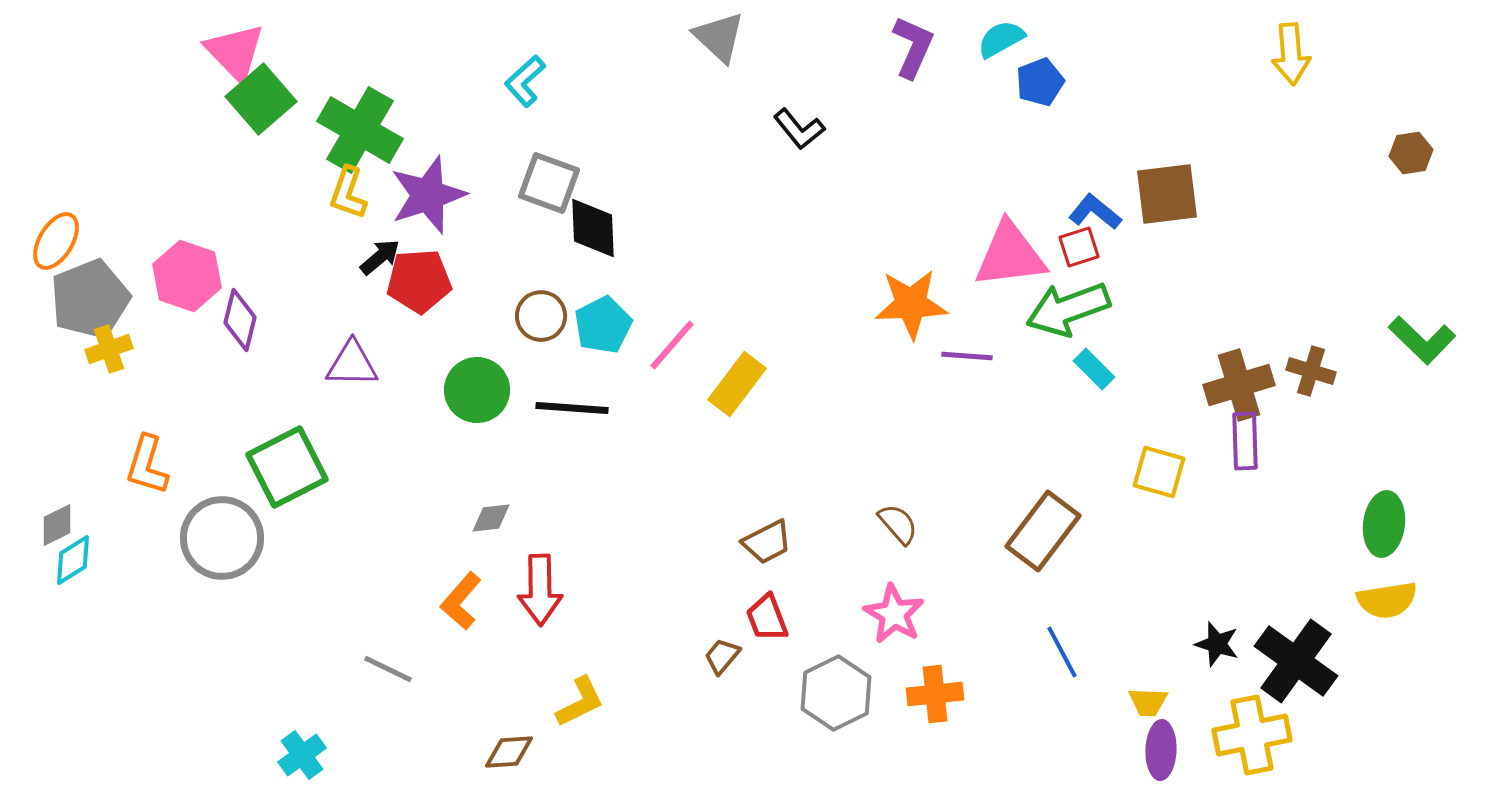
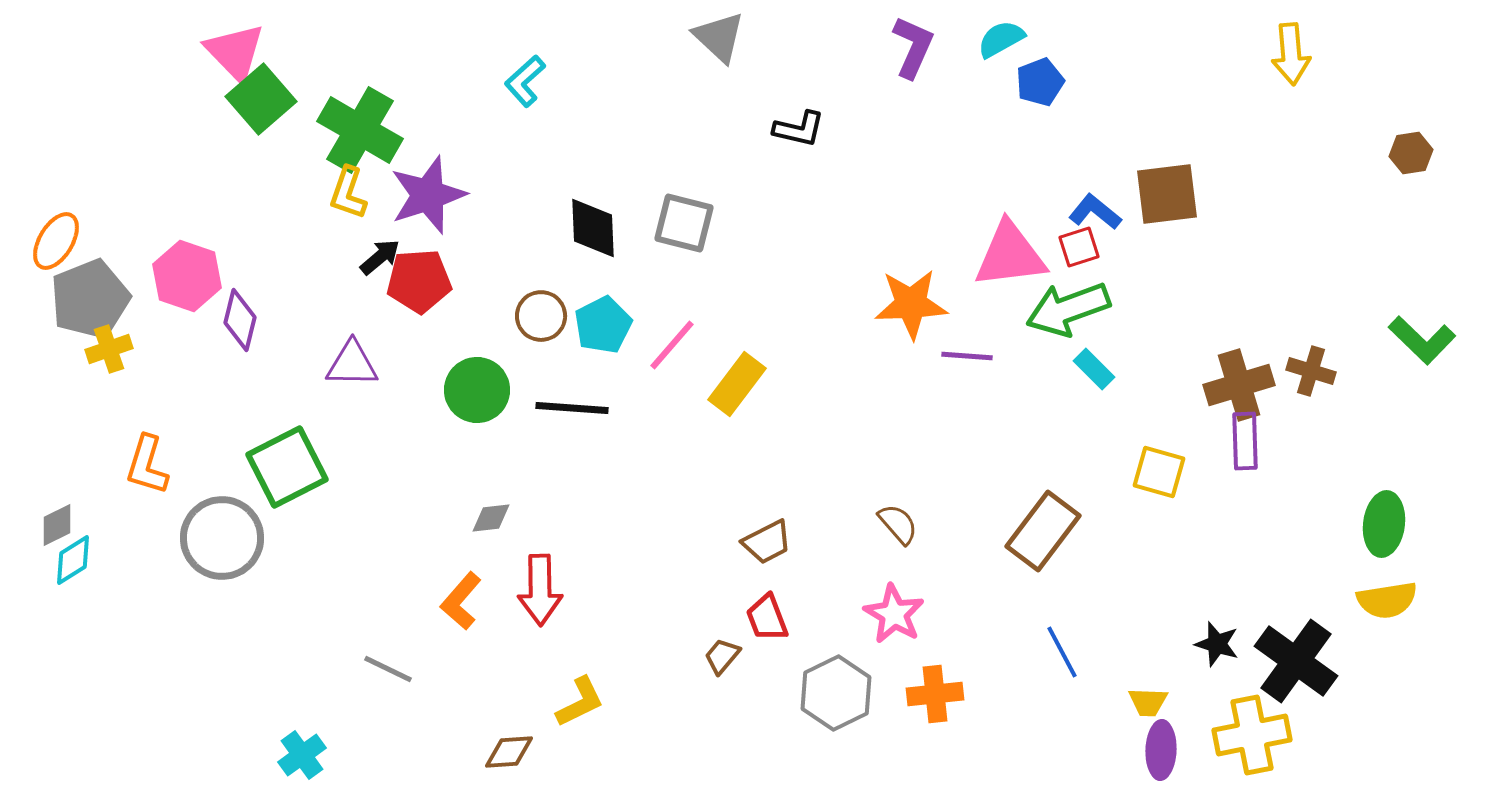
black L-shape at (799, 129): rotated 38 degrees counterclockwise
gray square at (549, 183): moved 135 px right, 40 px down; rotated 6 degrees counterclockwise
